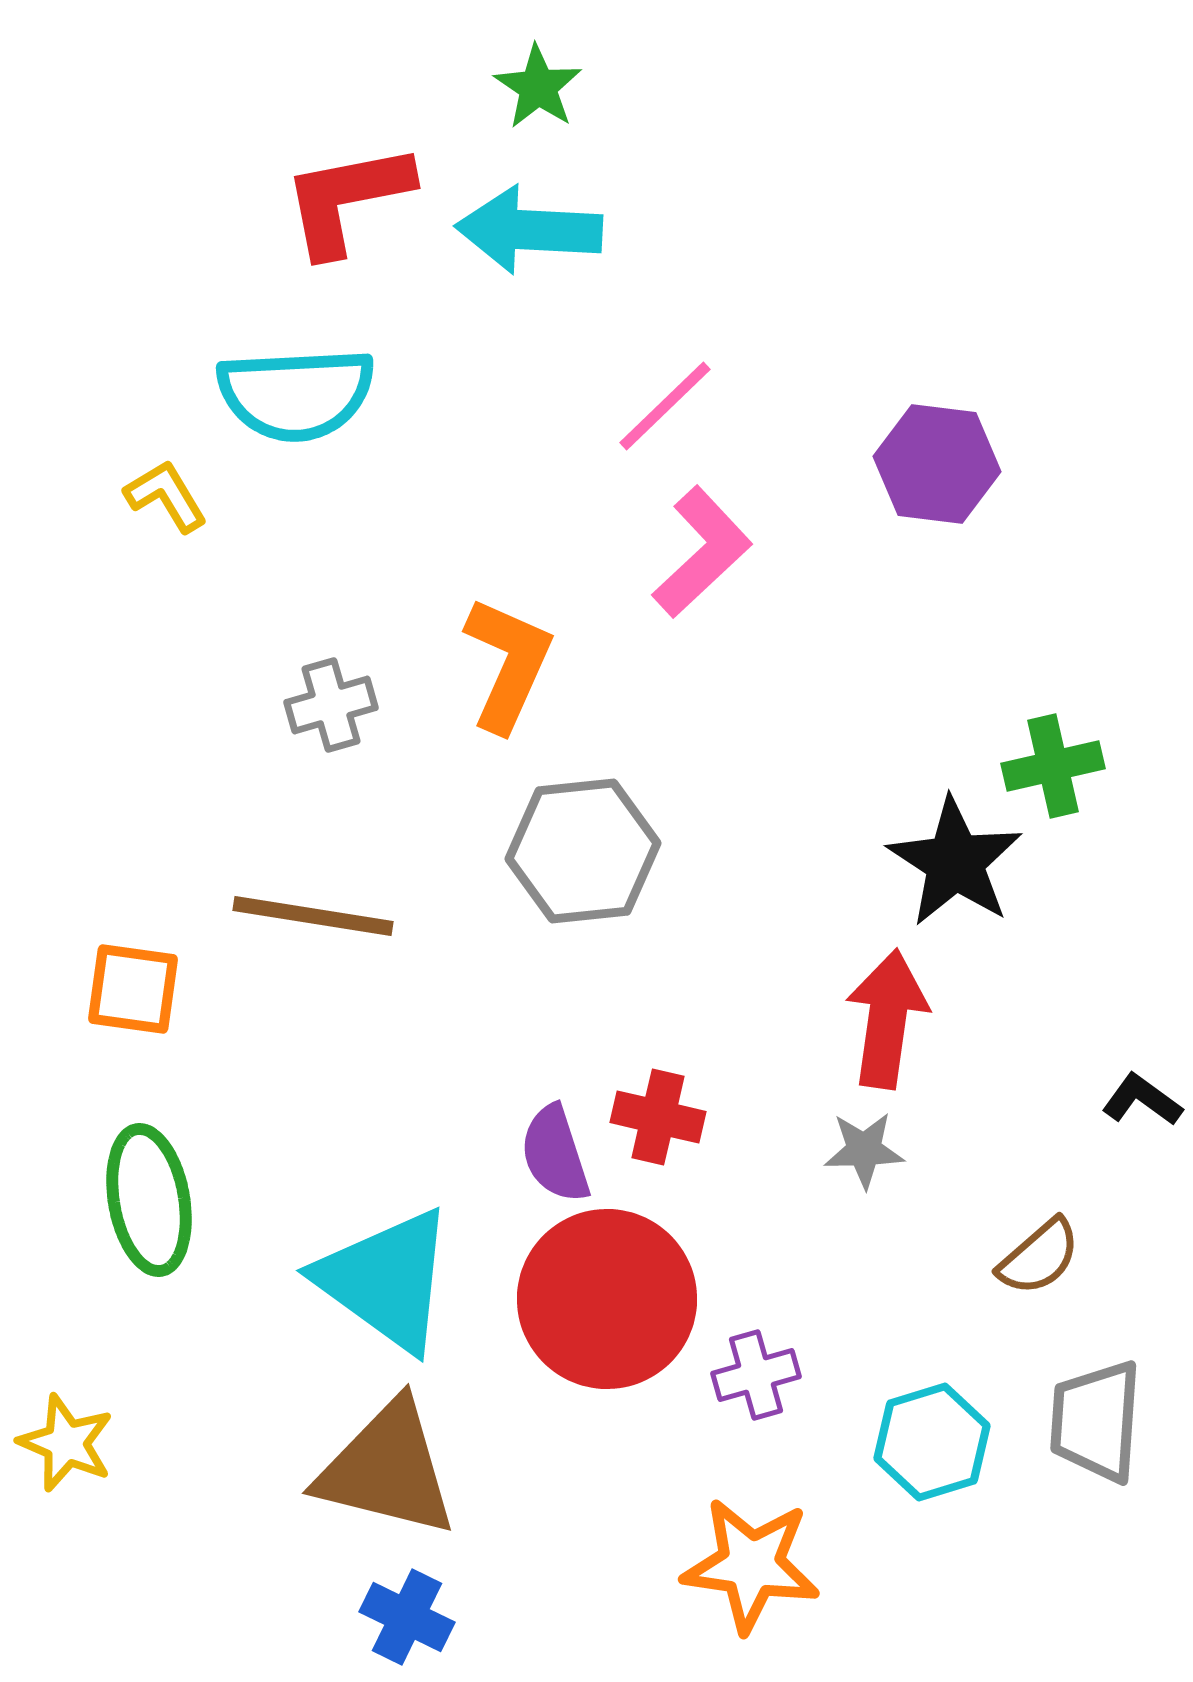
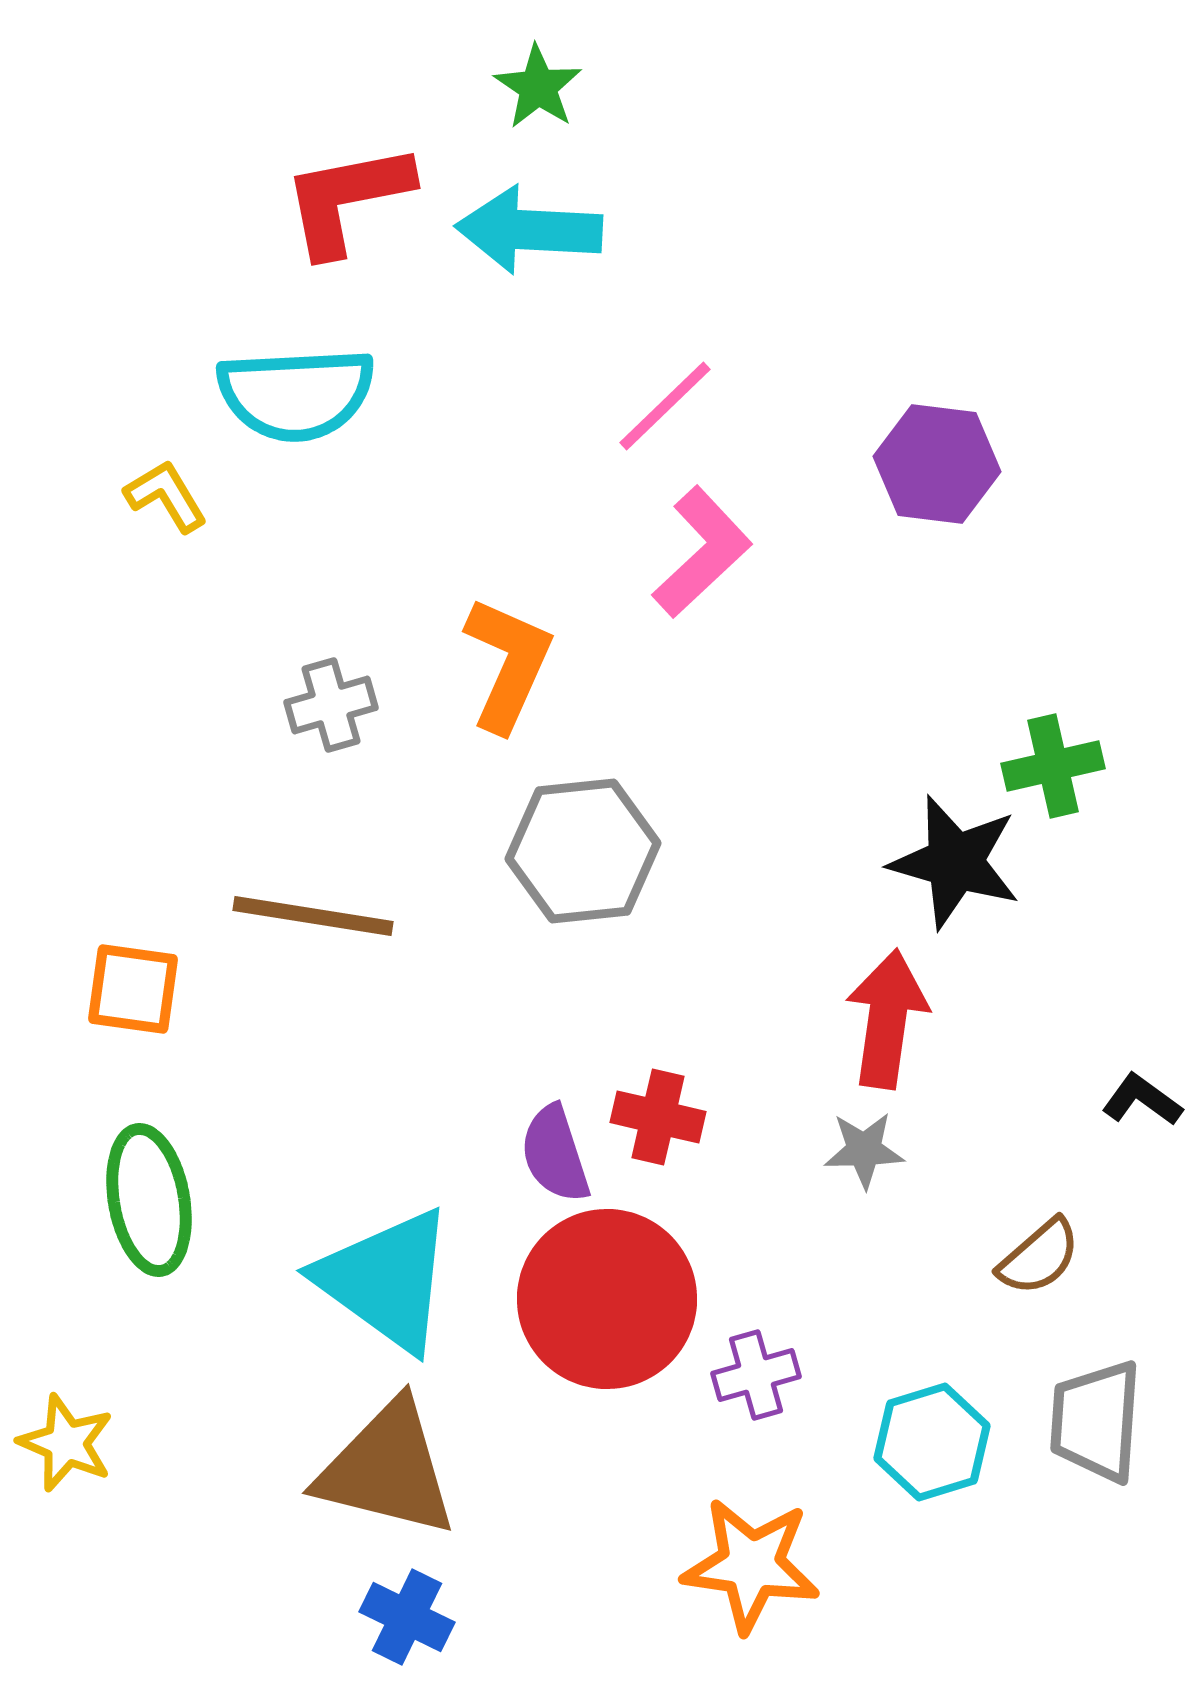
black star: rotated 17 degrees counterclockwise
